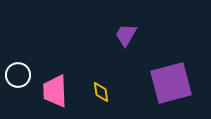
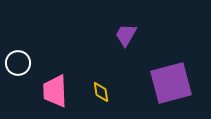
white circle: moved 12 px up
